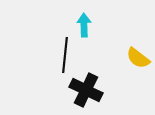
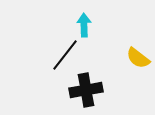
black line: rotated 32 degrees clockwise
black cross: rotated 36 degrees counterclockwise
